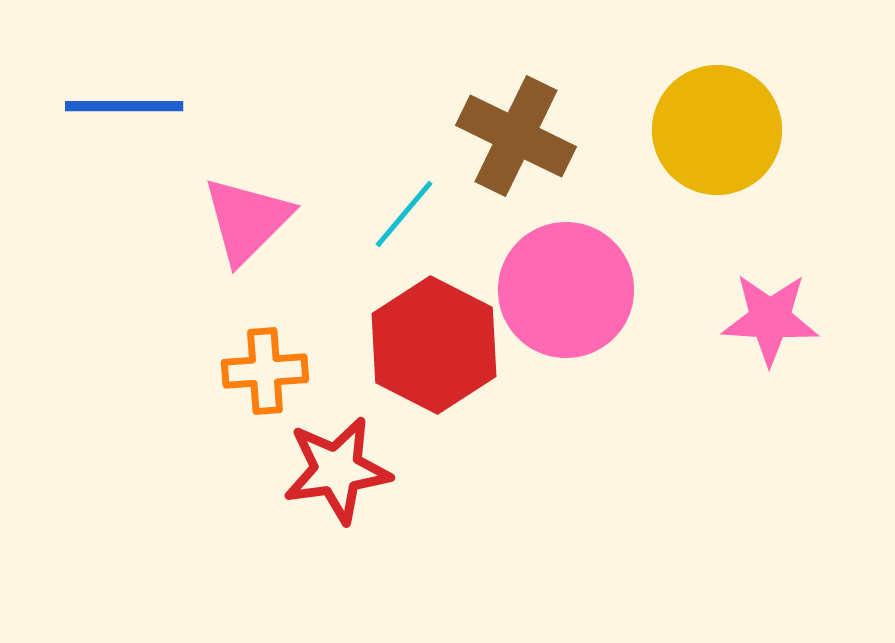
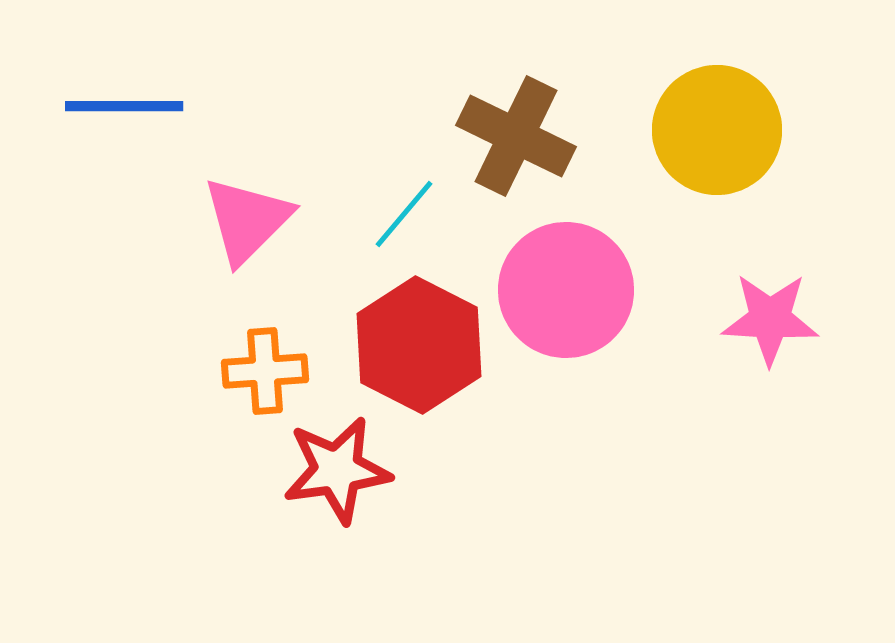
red hexagon: moved 15 px left
